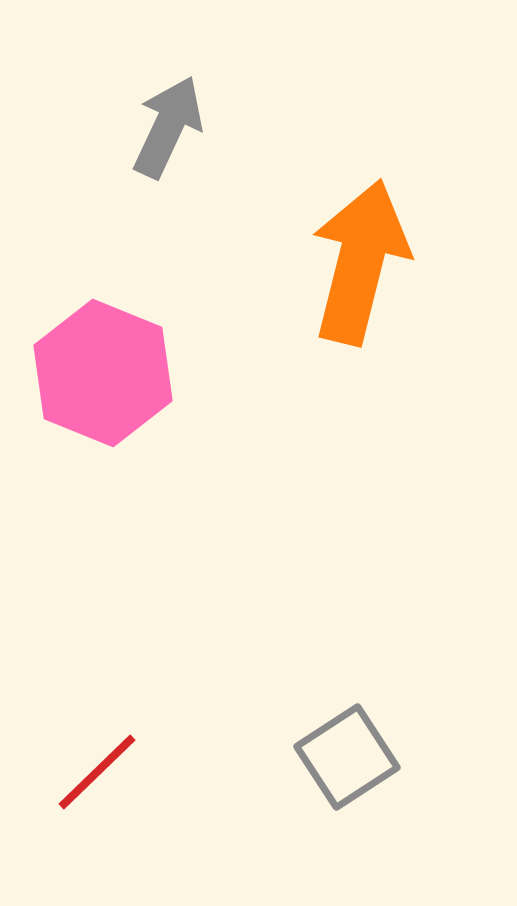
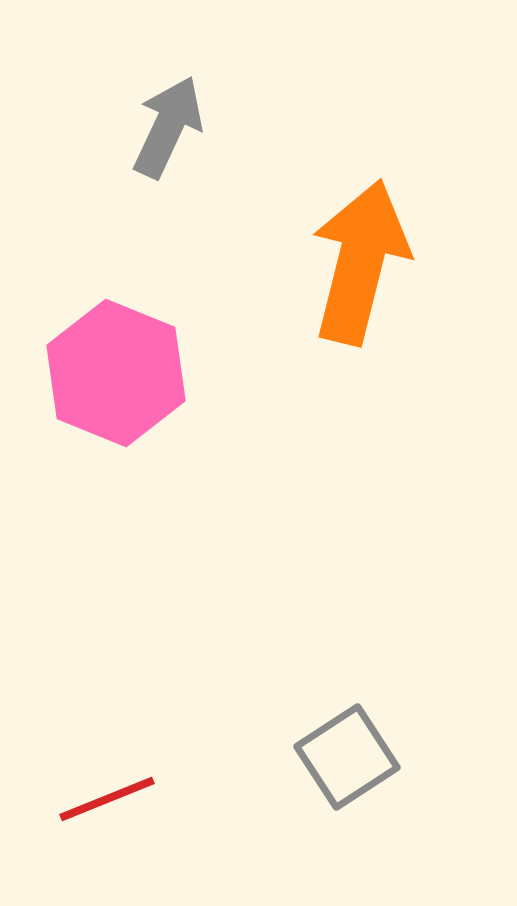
pink hexagon: moved 13 px right
red line: moved 10 px right, 27 px down; rotated 22 degrees clockwise
